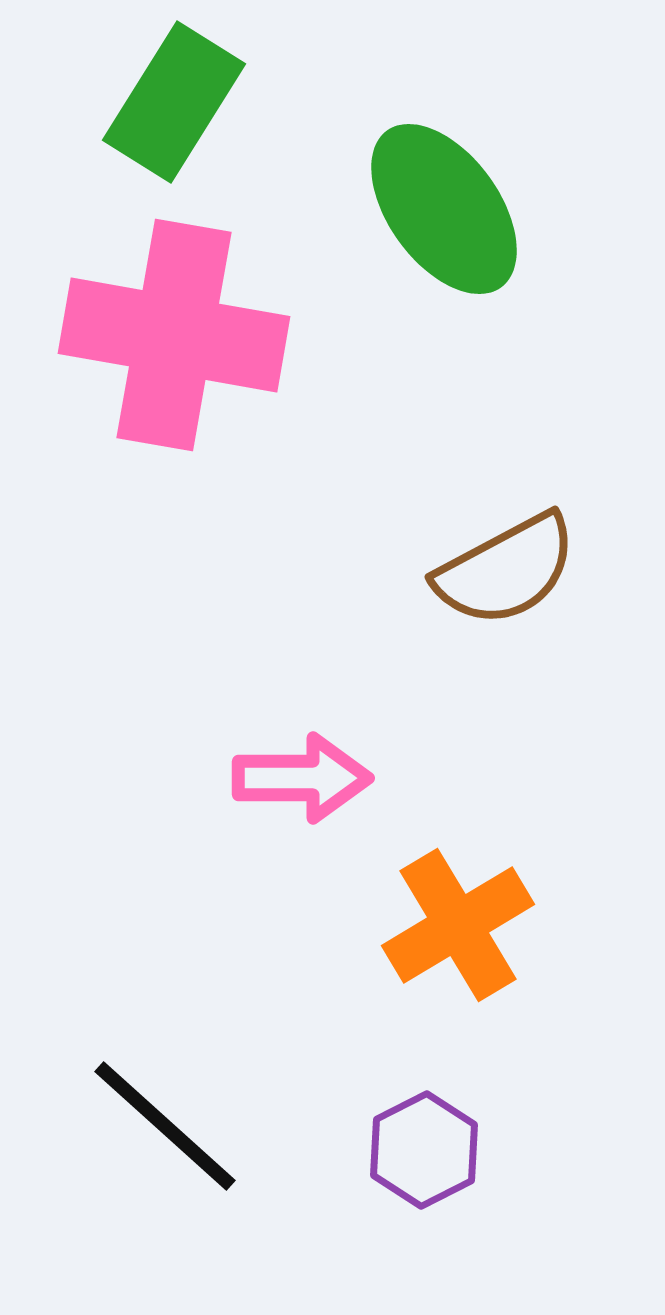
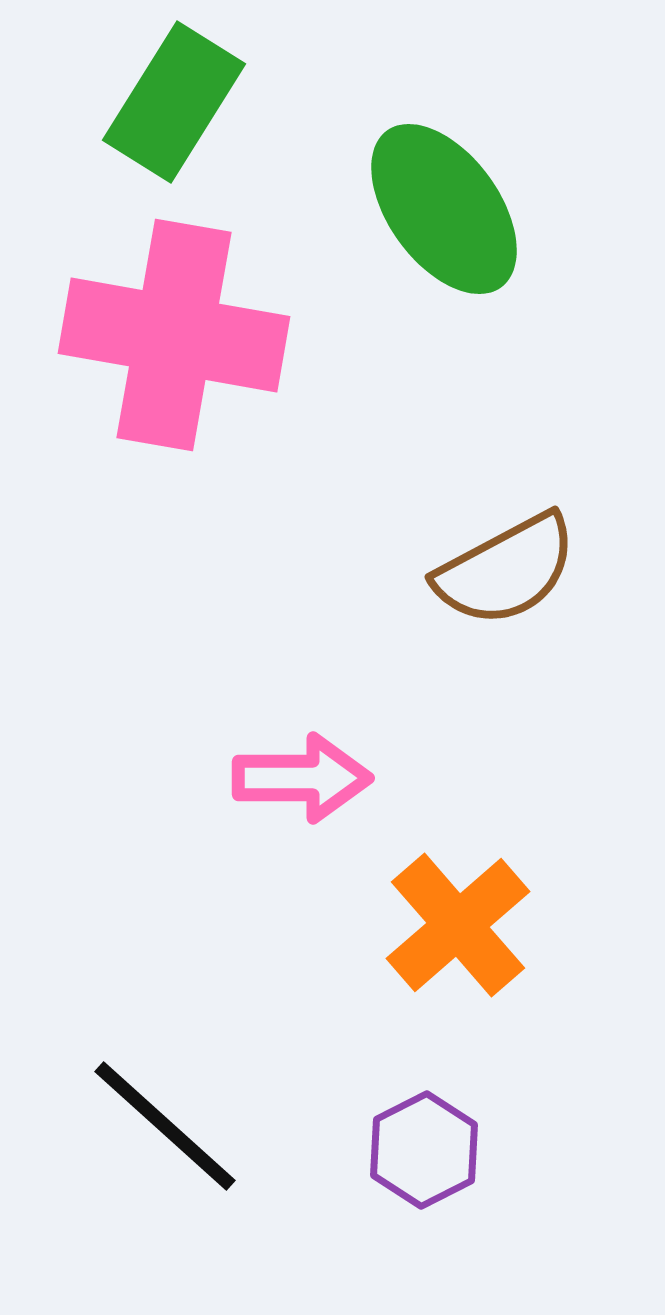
orange cross: rotated 10 degrees counterclockwise
